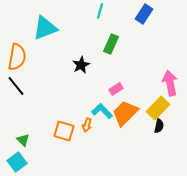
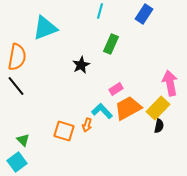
orange trapezoid: moved 3 px right, 5 px up; rotated 16 degrees clockwise
